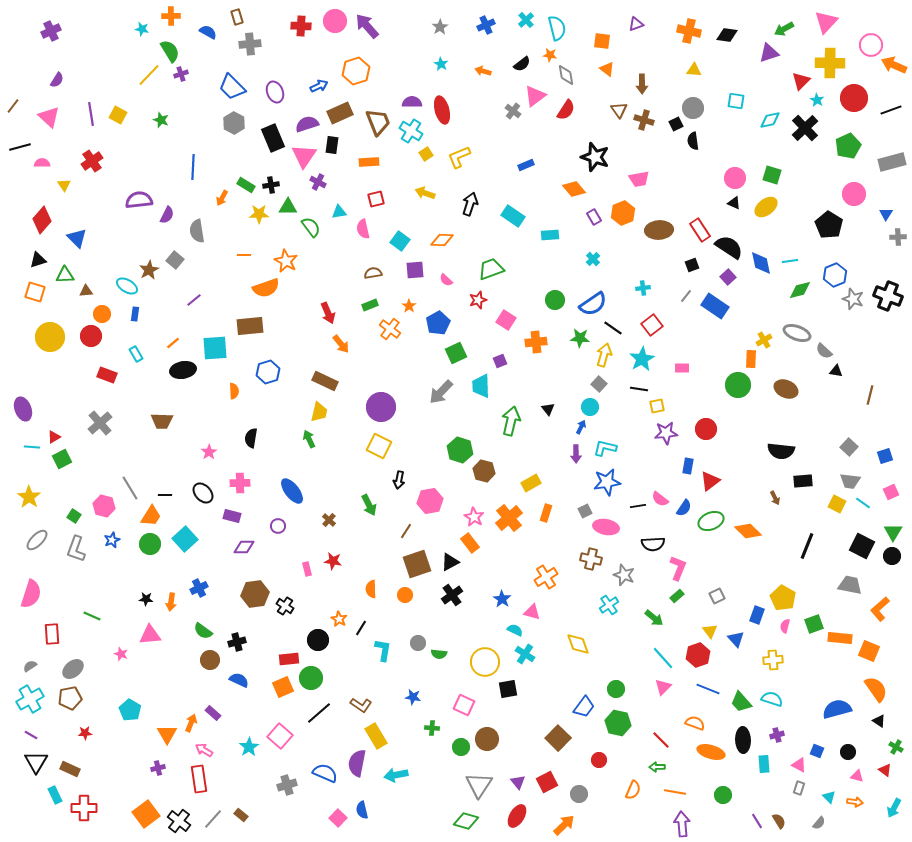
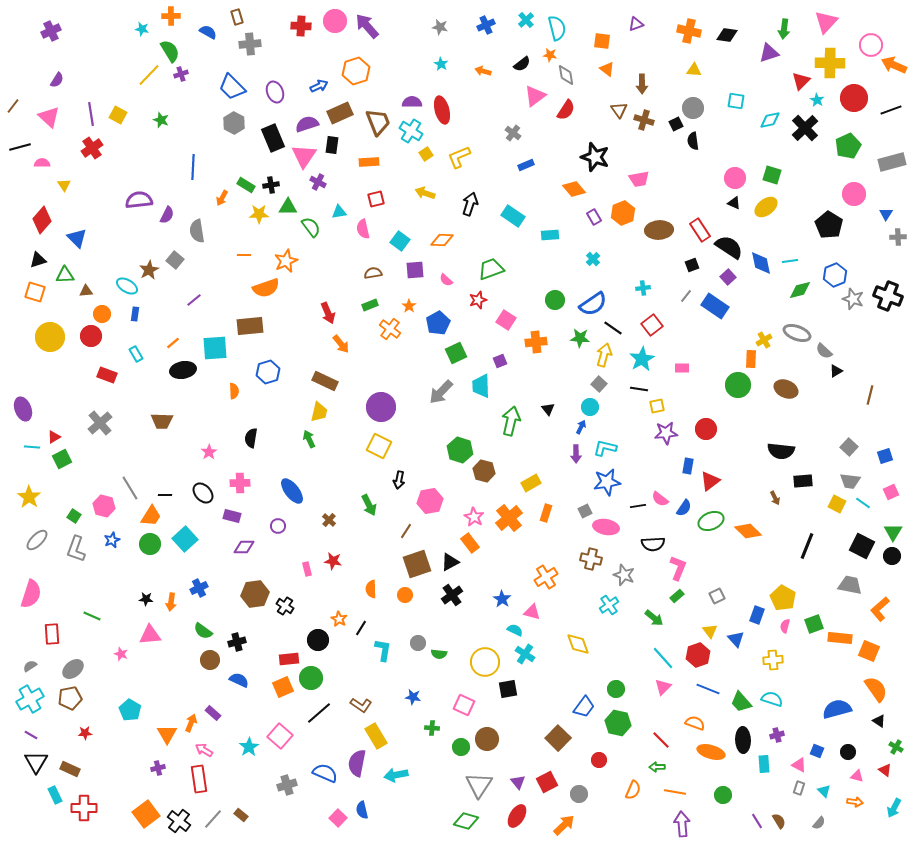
gray star at (440, 27): rotated 28 degrees counterclockwise
green arrow at (784, 29): rotated 54 degrees counterclockwise
gray cross at (513, 111): moved 22 px down
red cross at (92, 161): moved 13 px up
orange star at (286, 261): rotated 20 degrees clockwise
black triangle at (836, 371): rotated 40 degrees counterclockwise
cyan triangle at (829, 797): moved 5 px left, 6 px up
